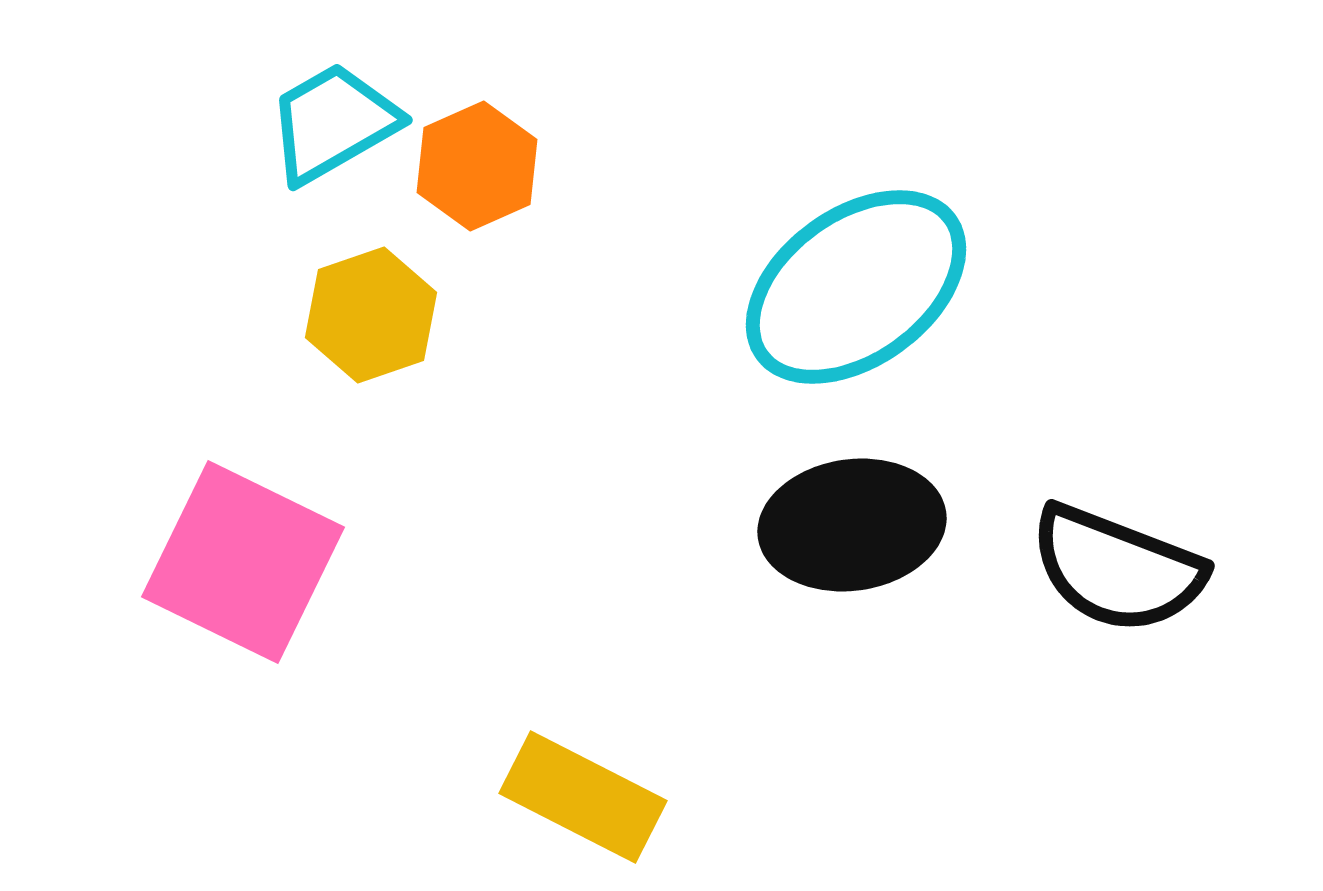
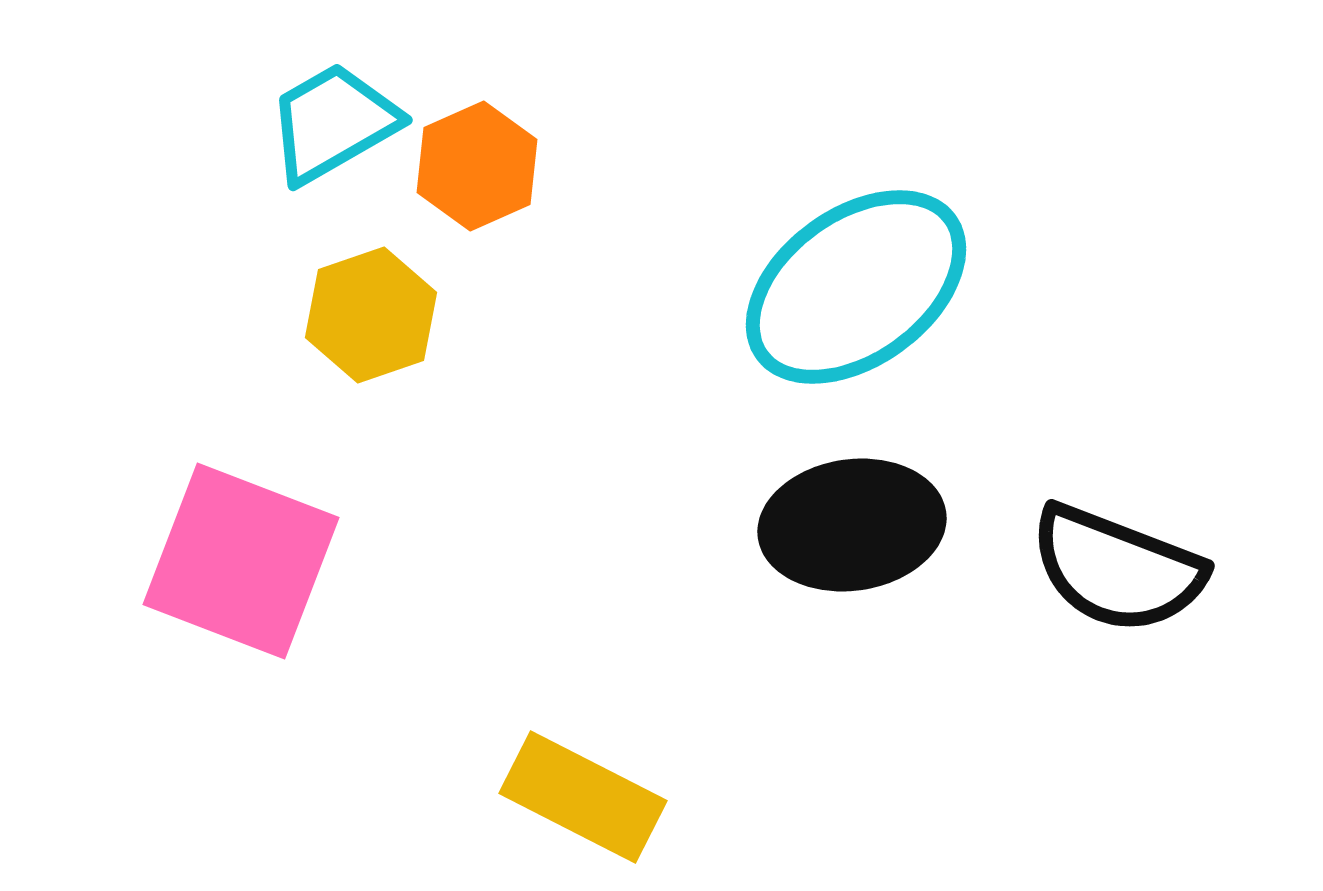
pink square: moved 2 px left, 1 px up; rotated 5 degrees counterclockwise
